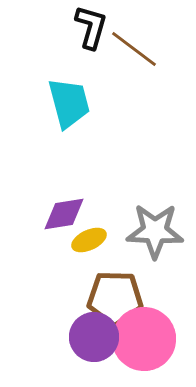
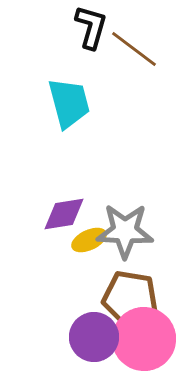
gray star: moved 30 px left
brown pentagon: moved 15 px right; rotated 8 degrees clockwise
